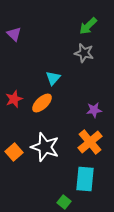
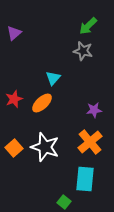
purple triangle: moved 1 px up; rotated 35 degrees clockwise
gray star: moved 1 px left, 2 px up
orange square: moved 4 px up
